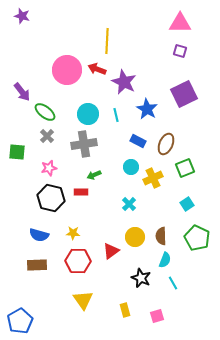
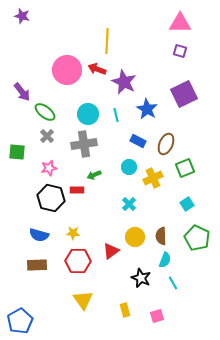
cyan circle at (131, 167): moved 2 px left
red rectangle at (81, 192): moved 4 px left, 2 px up
